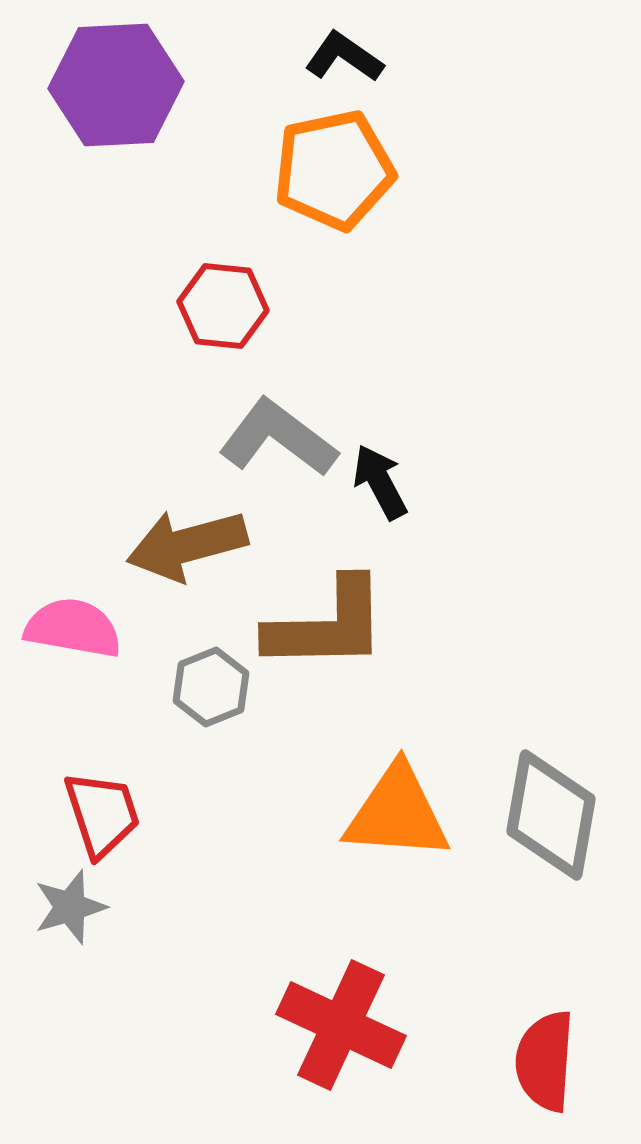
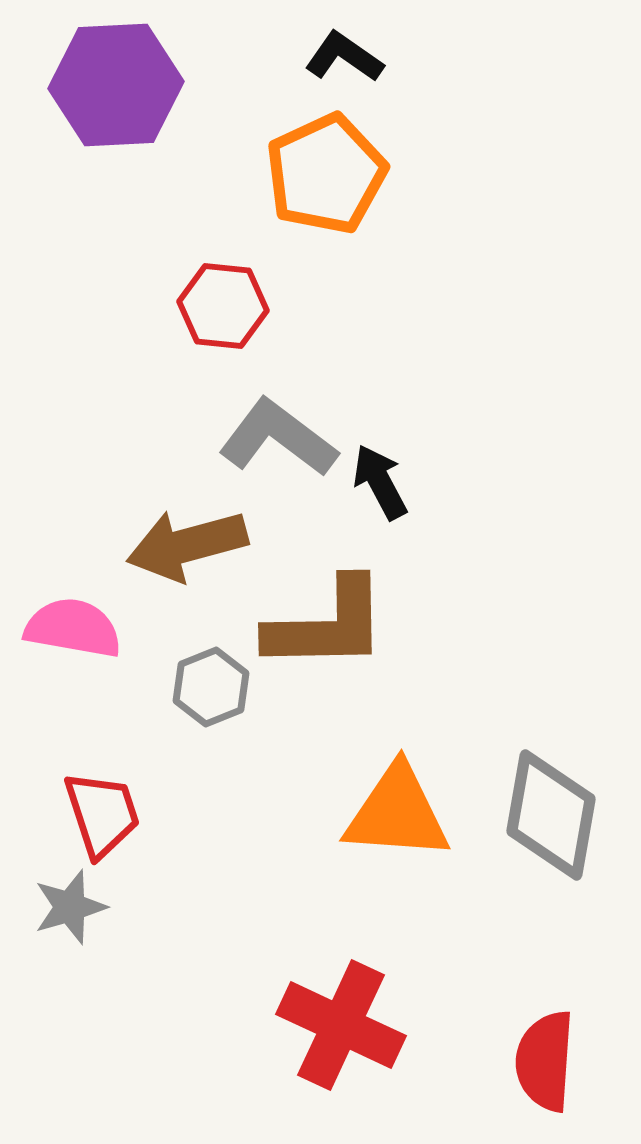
orange pentagon: moved 8 px left, 4 px down; rotated 13 degrees counterclockwise
